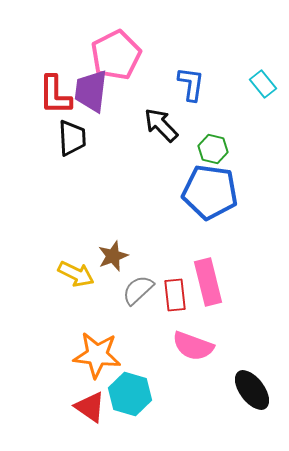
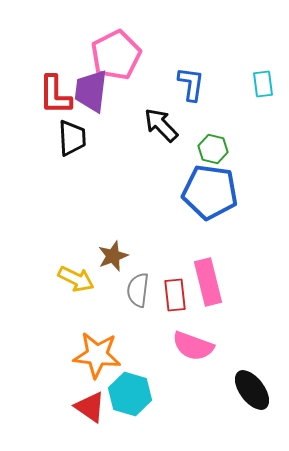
cyan rectangle: rotated 32 degrees clockwise
yellow arrow: moved 5 px down
gray semicircle: rotated 40 degrees counterclockwise
